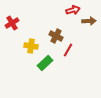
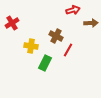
brown arrow: moved 2 px right, 2 px down
green rectangle: rotated 21 degrees counterclockwise
